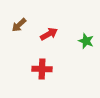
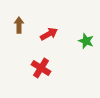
brown arrow: rotated 133 degrees clockwise
red cross: moved 1 px left, 1 px up; rotated 30 degrees clockwise
